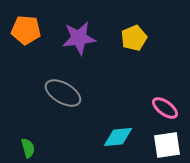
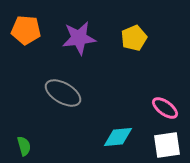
green semicircle: moved 4 px left, 2 px up
